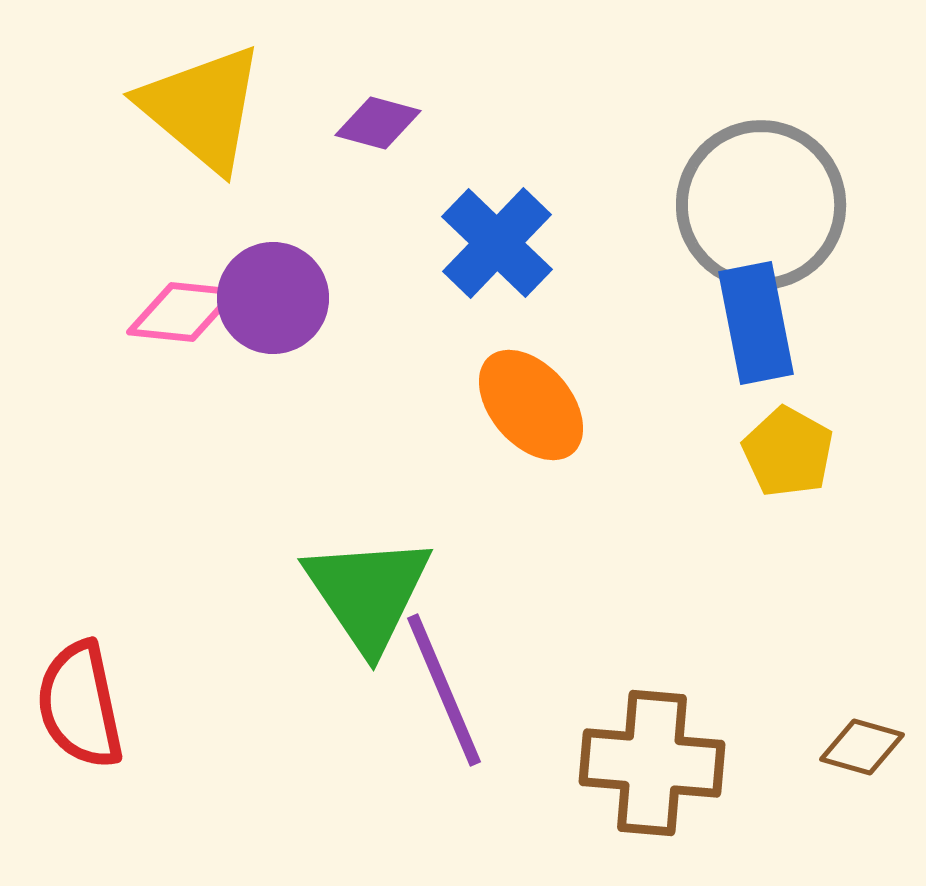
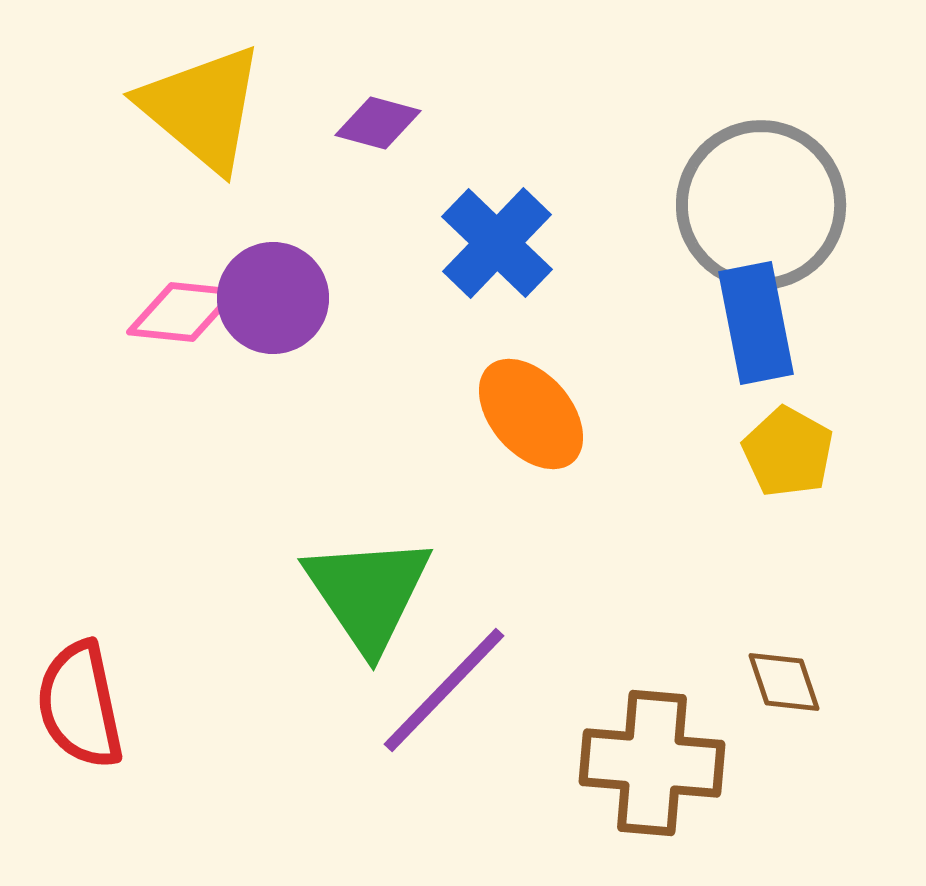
orange ellipse: moved 9 px down
purple line: rotated 67 degrees clockwise
brown diamond: moved 78 px left, 65 px up; rotated 56 degrees clockwise
